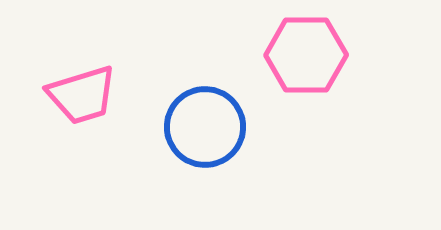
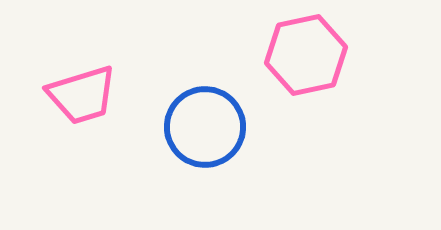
pink hexagon: rotated 12 degrees counterclockwise
